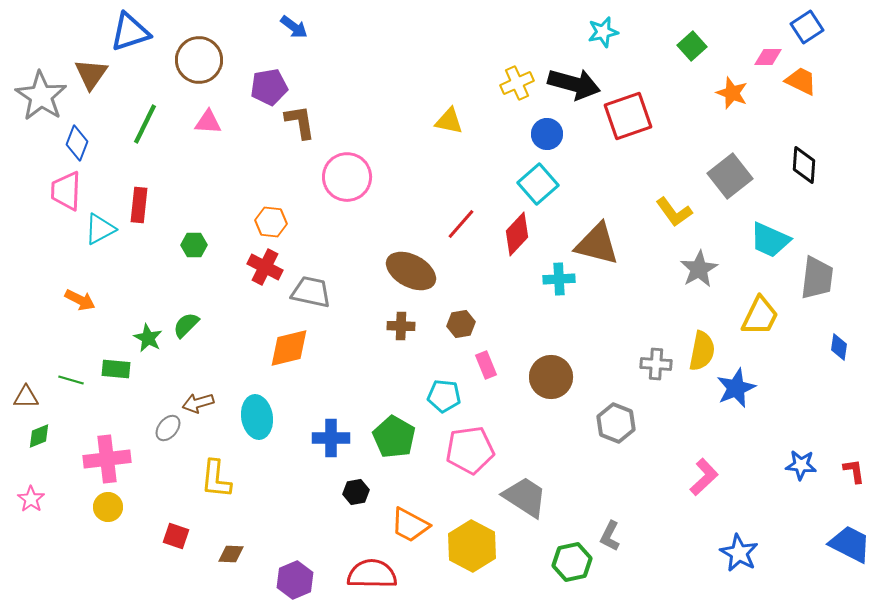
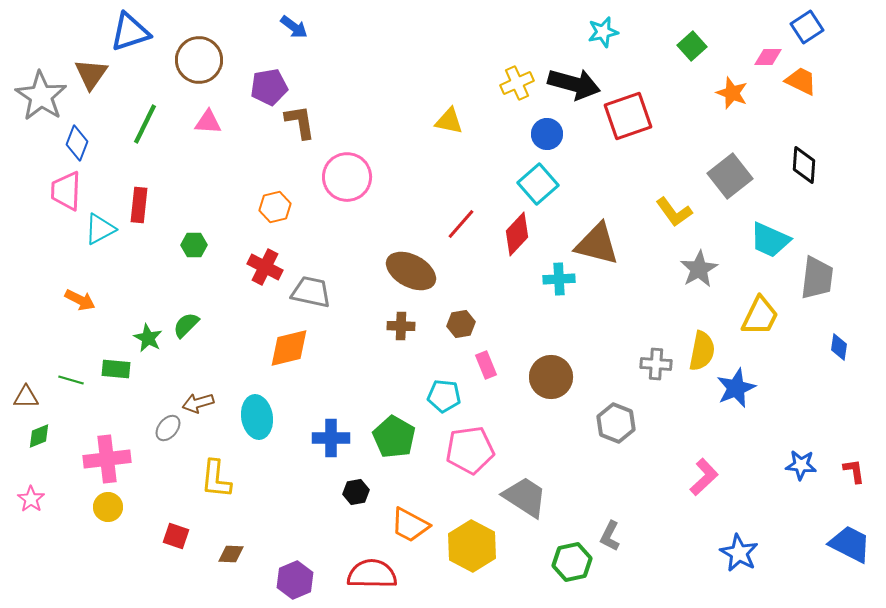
orange hexagon at (271, 222): moved 4 px right, 15 px up; rotated 20 degrees counterclockwise
